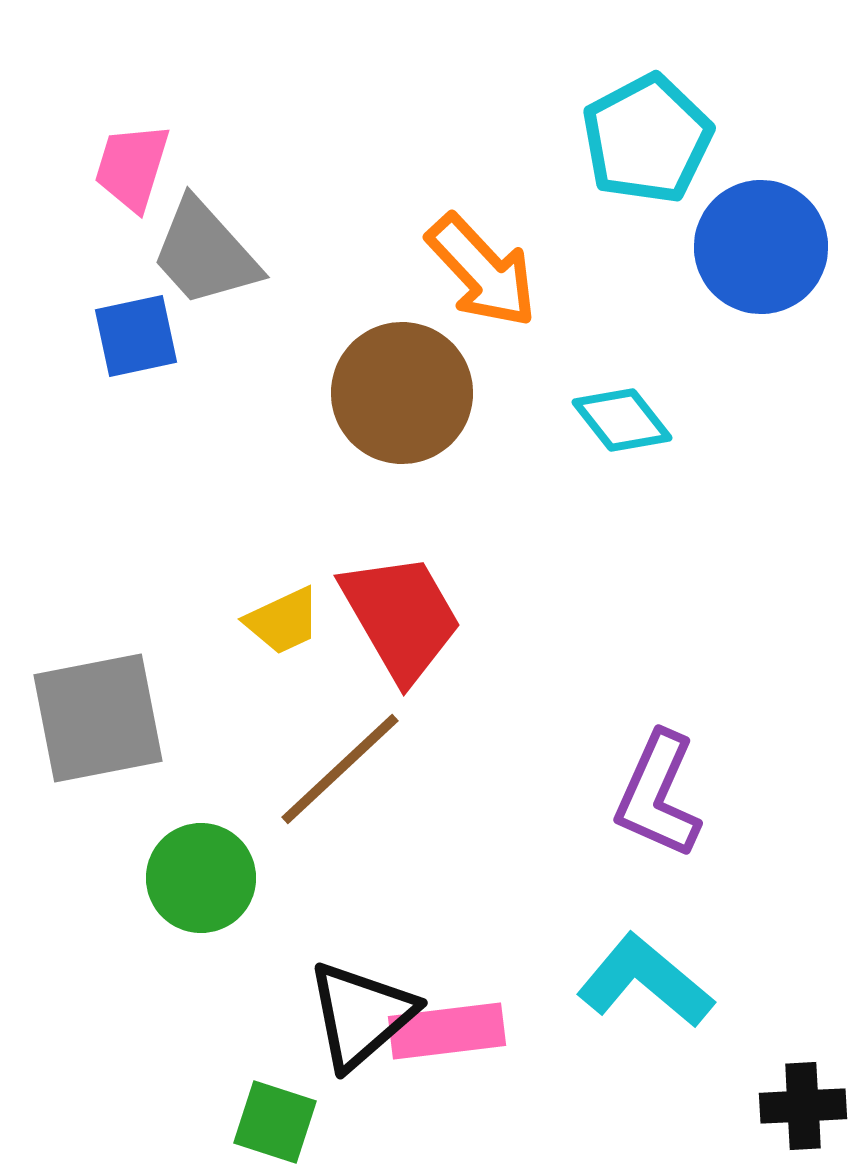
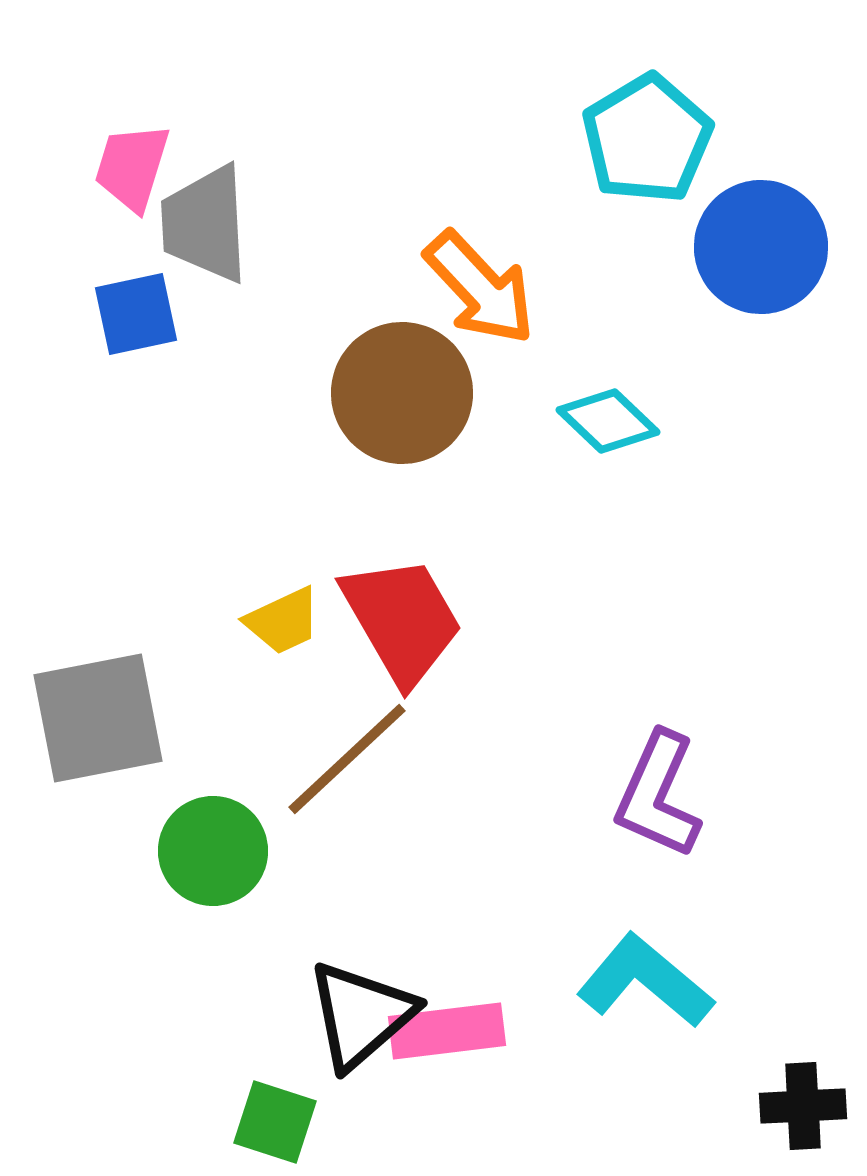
cyan pentagon: rotated 3 degrees counterclockwise
gray trapezoid: moved 29 px up; rotated 39 degrees clockwise
orange arrow: moved 2 px left, 17 px down
blue square: moved 22 px up
cyan diamond: moved 14 px left, 1 px down; rotated 8 degrees counterclockwise
red trapezoid: moved 1 px right, 3 px down
brown line: moved 7 px right, 10 px up
green circle: moved 12 px right, 27 px up
